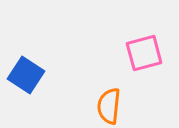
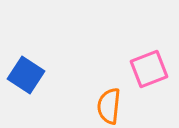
pink square: moved 5 px right, 16 px down; rotated 6 degrees counterclockwise
